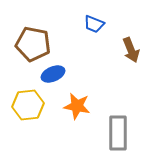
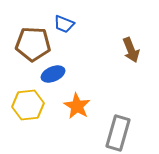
blue trapezoid: moved 30 px left
brown pentagon: rotated 8 degrees counterclockwise
orange star: rotated 20 degrees clockwise
gray rectangle: rotated 16 degrees clockwise
